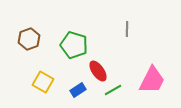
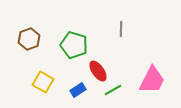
gray line: moved 6 px left
